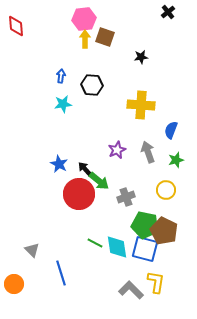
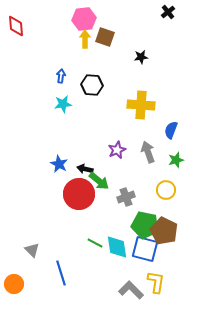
black arrow: rotated 35 degrees counterclockwise
